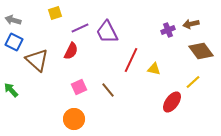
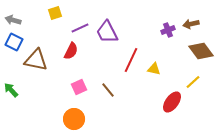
brown triangle: moved 1 px left; rotated 30 degrees counterclockwise
